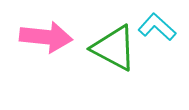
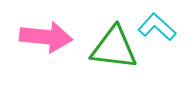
green triangle: rotated 21 degrees counterclockwise
